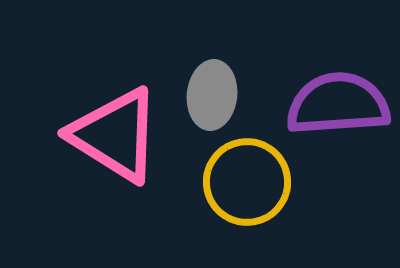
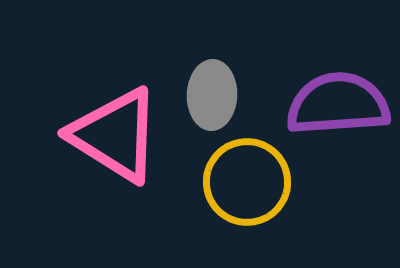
gray ellipse: rotated 4 degrees counterclockwise
